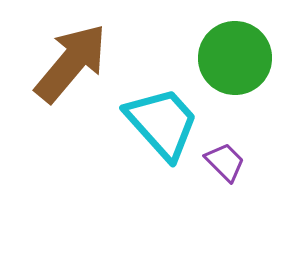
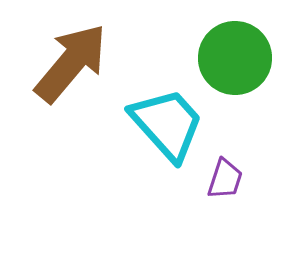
cyan trapezoid: moved 5 px right, 1 px down
purple trapezoid: moved 17 px down; rotated 63 degrees clockwise
